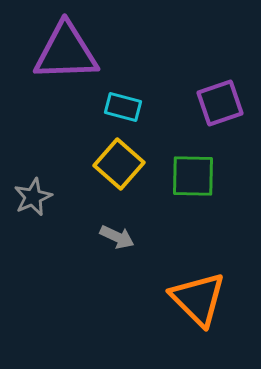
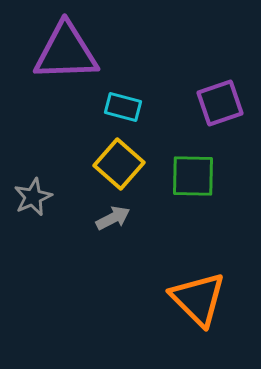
gray arrow: moved 4 px left, 19 px up; rotated 52 degrees counterclockwise
